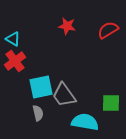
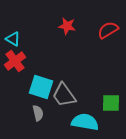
cyan square: rotated 30 degrees clockwise
